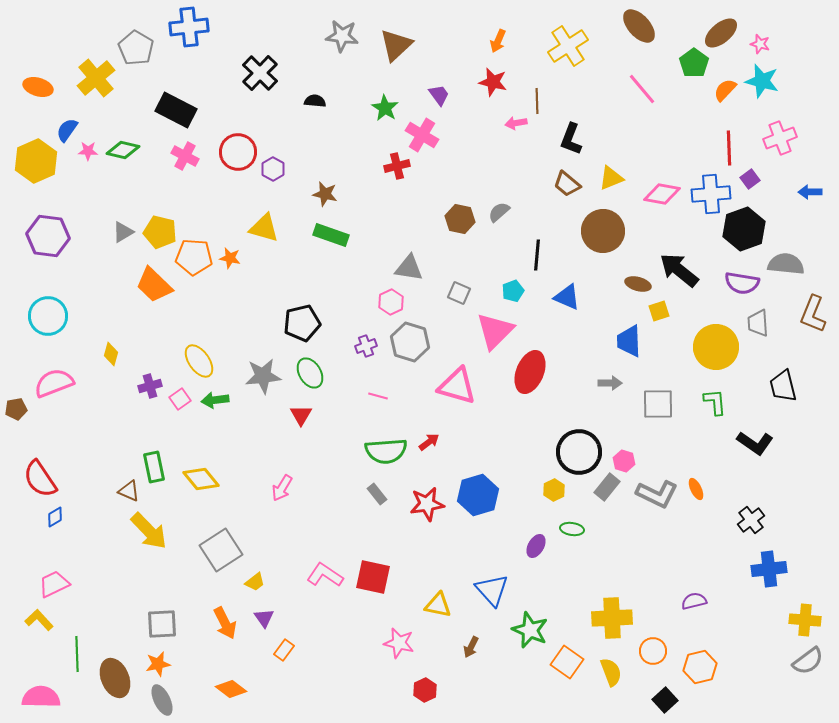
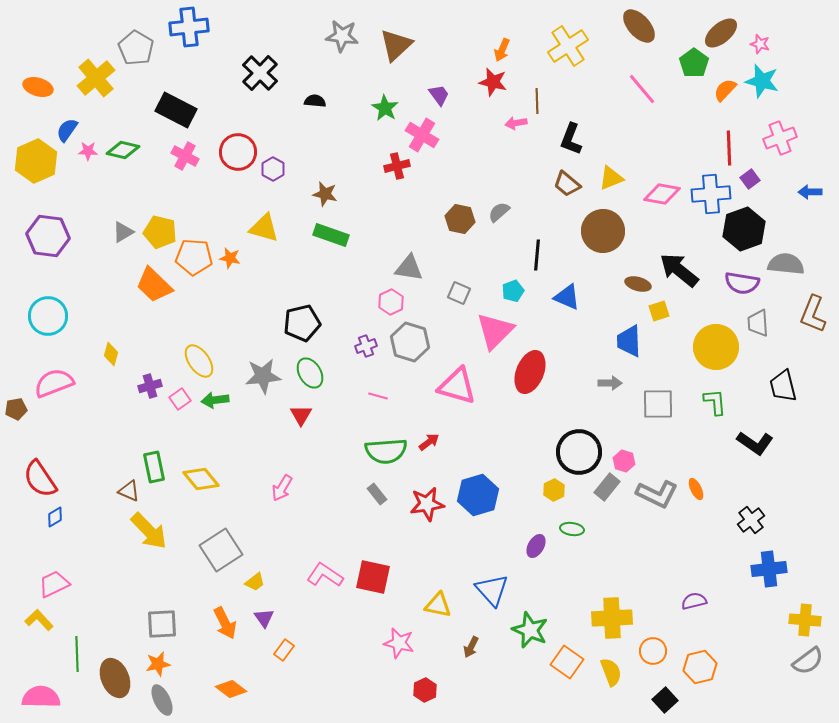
orange arrow at (498, 41): moved 4 px right, 9 px down
